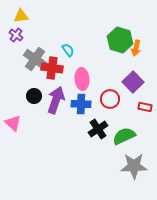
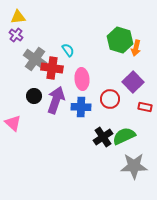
yellow triangle: moved 3 px left, 1 px down
blue cross: moved 3 px down
black cross: moved 5 px right, 8 px down
